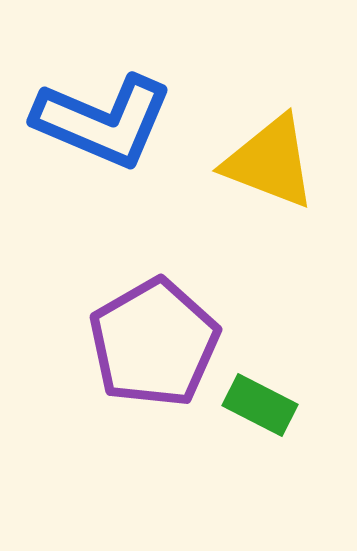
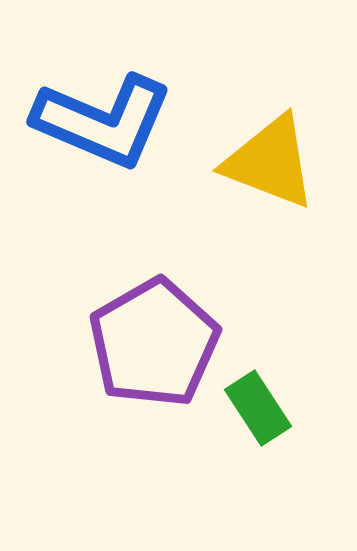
green rectangle: moved 2 px left, 3 px down; rotated 30 degrees clockwise
